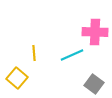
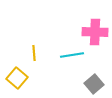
cyan line: rotated 15 degrees clockwise
gray square: rotated 12 degrees clockwise
